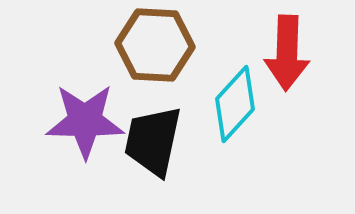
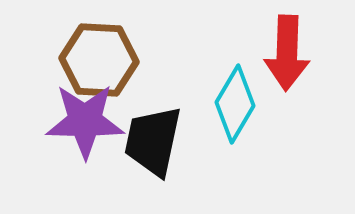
brown hexagon: moved 56 px left, 15 px down
cyan diamond: rotated 12 degrees counterclockwise
